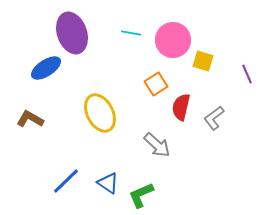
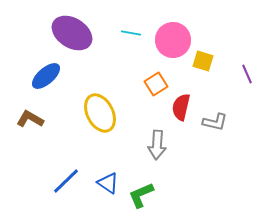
purple ellipse: rotated 39 degrees counterclockwise
blue ellipse: moved 8 px down; rotated 8 degrees counterclockwise
gray L-shape: moved 1 px right, 4 px down; rotated 130 degrees counterclockwise
gray arrow: rotated 52 degrees clockwise
